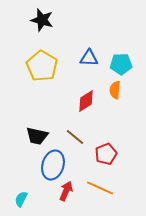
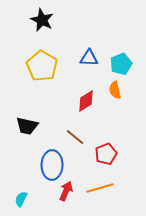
black star: rotated 10 degrees clockwise
cyan pentagon: rotated 20 degrees counterclockwise
orange semicircle: rotated 18 degrees counterclockwise
black trapezoid: moved 10 px left, 10 px up
blue ellipse: moved 1 px left; rotated 16 degrees counterclockwise
orange line: rotated 40 degrees counterclockwise
